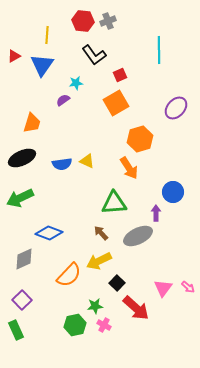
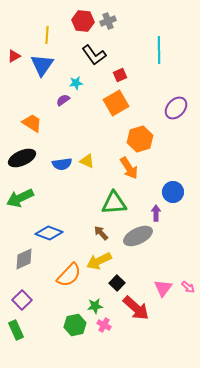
orange trapezoid: rotated 75 degrees counterclockwise
